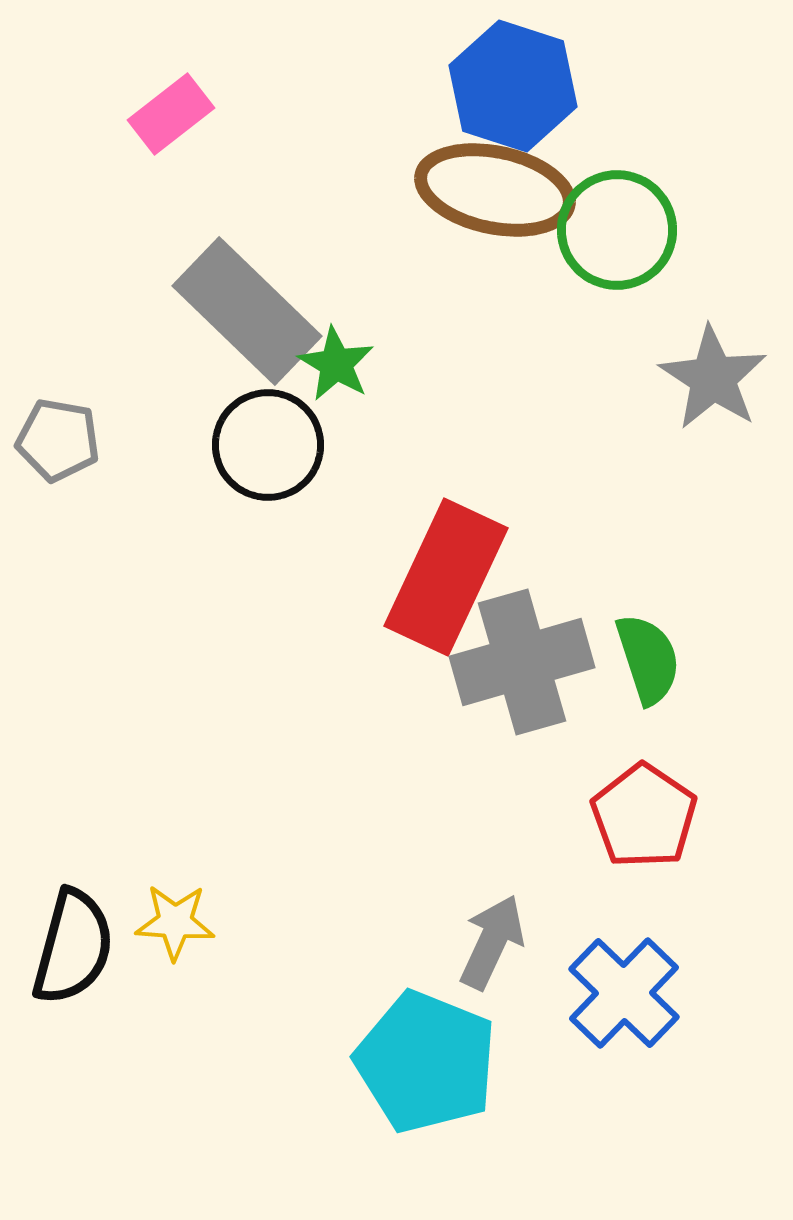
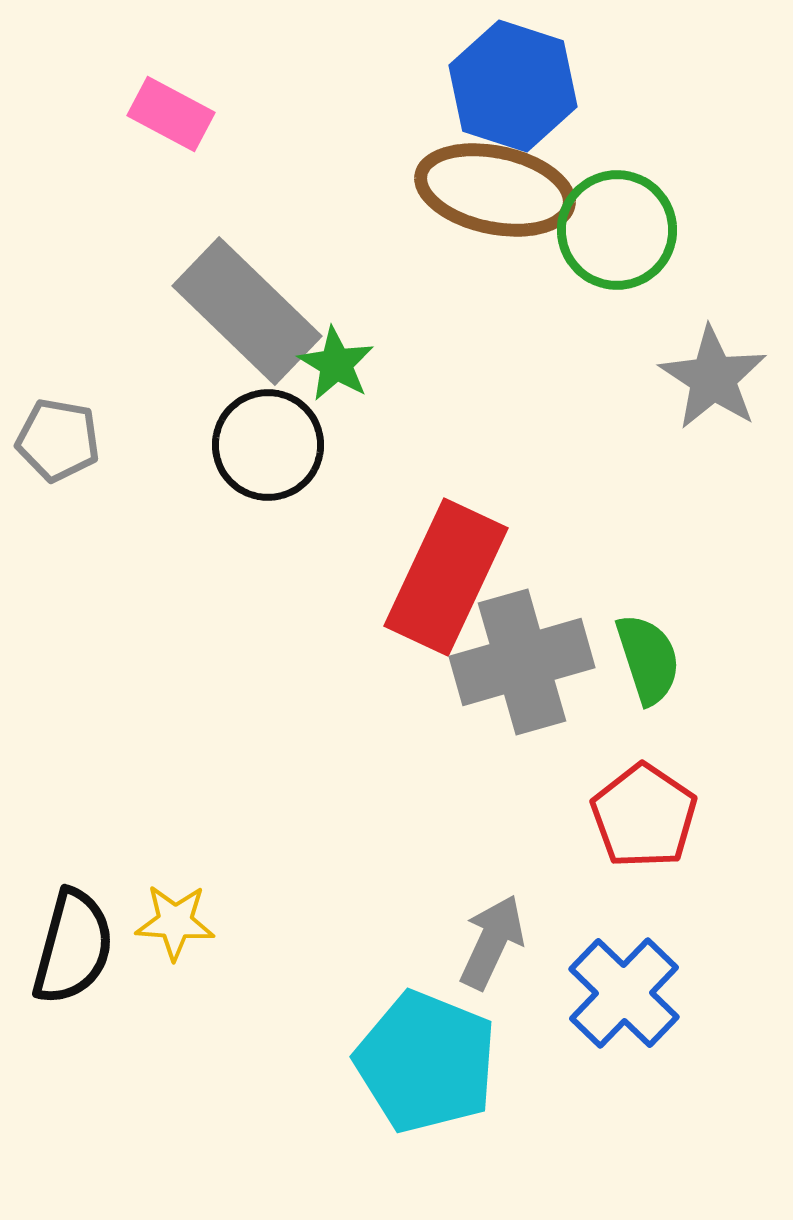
pink rectangle: rotated 66 degrees clockwise
